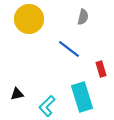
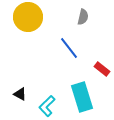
yellow circle: moved 1 px left, 2 px up
blue line: moved 1 px up; rotated 15 degrees clockwise
red rectangle: moved 1 px right; rotated 35 degrees counterclockwise
black triangle: moved 3 px right; rotated 40 degrees clockwise
